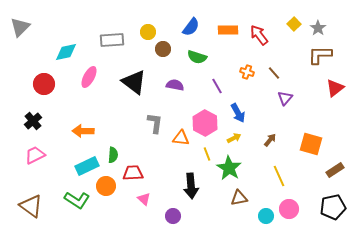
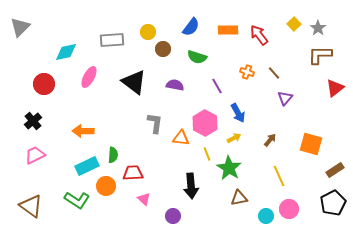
black pentagon at (333, 207): moved 4 px up; rotated 15 degrees counterclockwise
